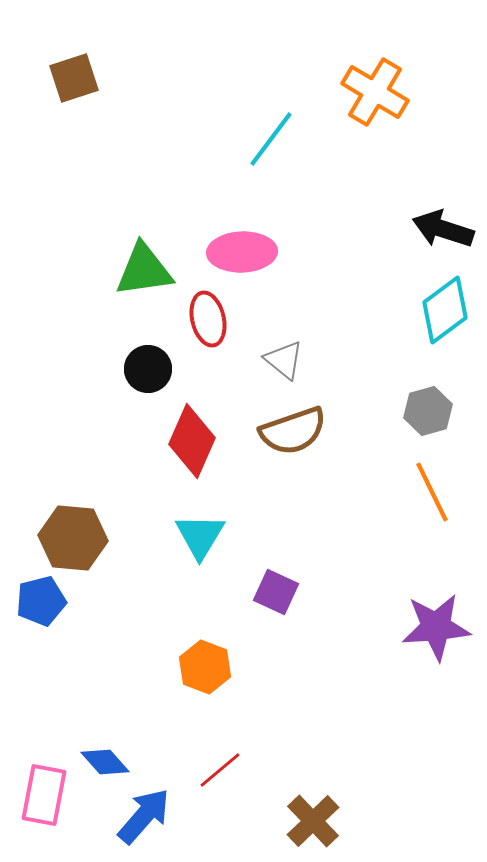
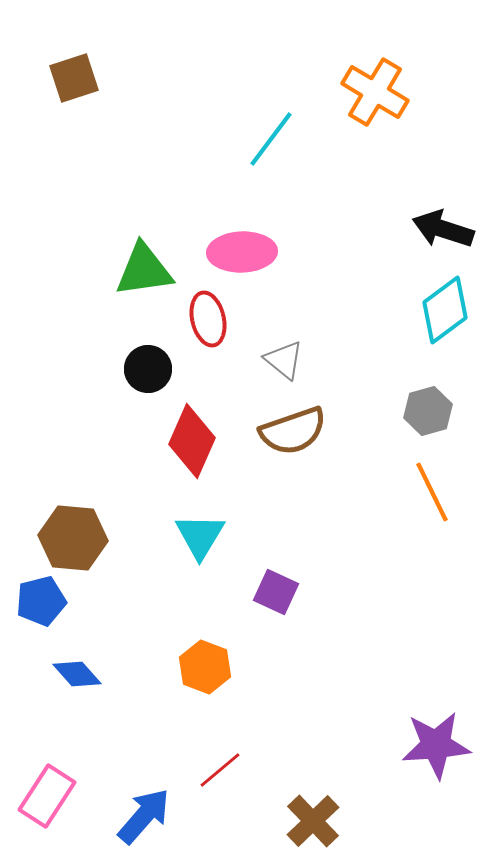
purple star: moved 118 px down
blue diamond: moved 28 px left, 88 px up
pink rectangle: moved 3 px right, 1 px down; rotated 22 degrees clockwise
